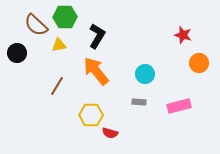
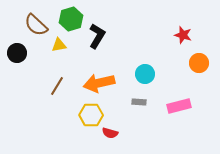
green hexagon: moved 6 px right, 2 px down; rotated 15 degrees counterclockwise
orange arrow: moved 3 px right, 12 px down; rotated 64 degrees counterclockwise
